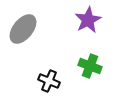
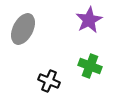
purple star: moved 1 px right
gray ellipse: rotated 12 degrees counterclockwise
